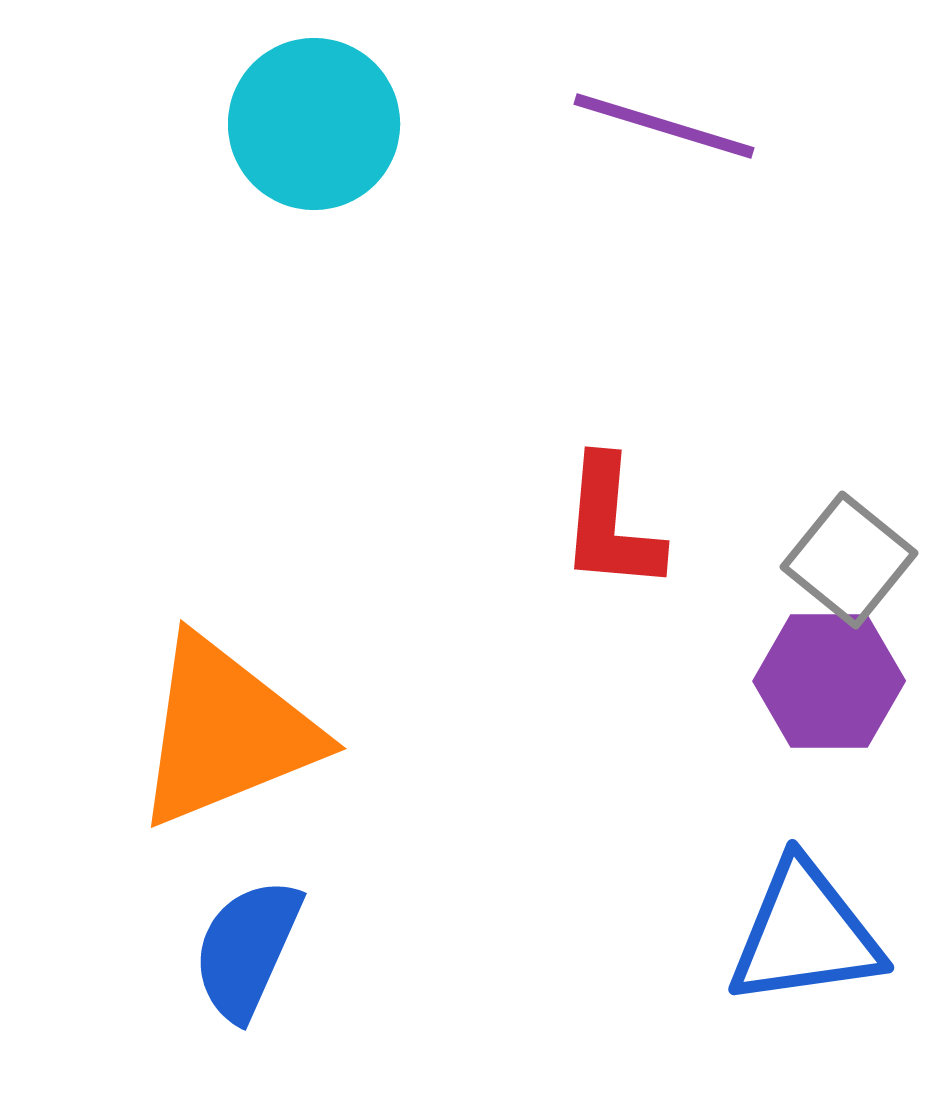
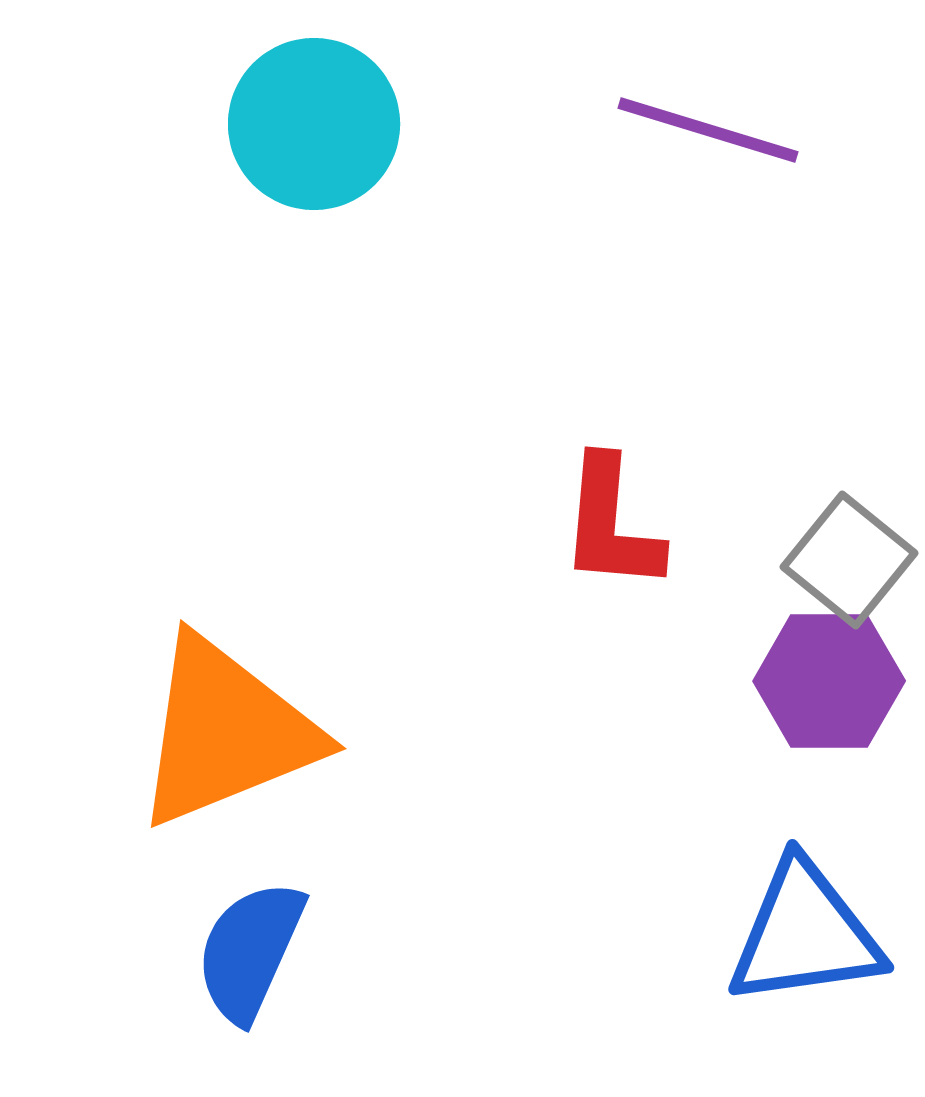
purple line: moved 44 px right, 4 px down
blue semicircle: moved 3 px right, 2 px down
